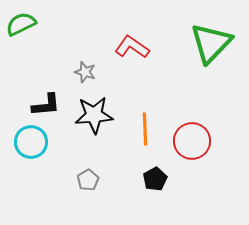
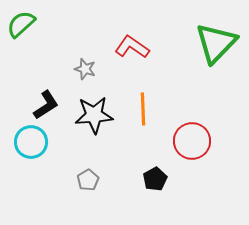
green semicircle: rotated 16 degrees counterclockwise
green triangle: moved 5 px right
gray star: moved 3 px up
black L-shape: rotated 28 degrees counterclockwise
orange line: moved 2 px left, 20 px up
